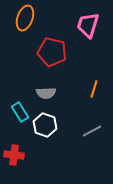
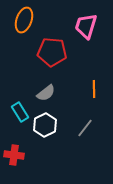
orange ellipse: moved 1 px left, 2 px down
pink trapezoid: moved 2 px left, 1 px down
red pentagon: rotated 8 degrees counterclockwise
orange line: rotated 18 degrees counterclockwise
gray semicircle: rotated 36 degrees counterclockwise
white hexagon: rotated 15 degrees clockwise
gray line: moved 7 px left, 3 px up; rotated 24 degrees counterclockwise
